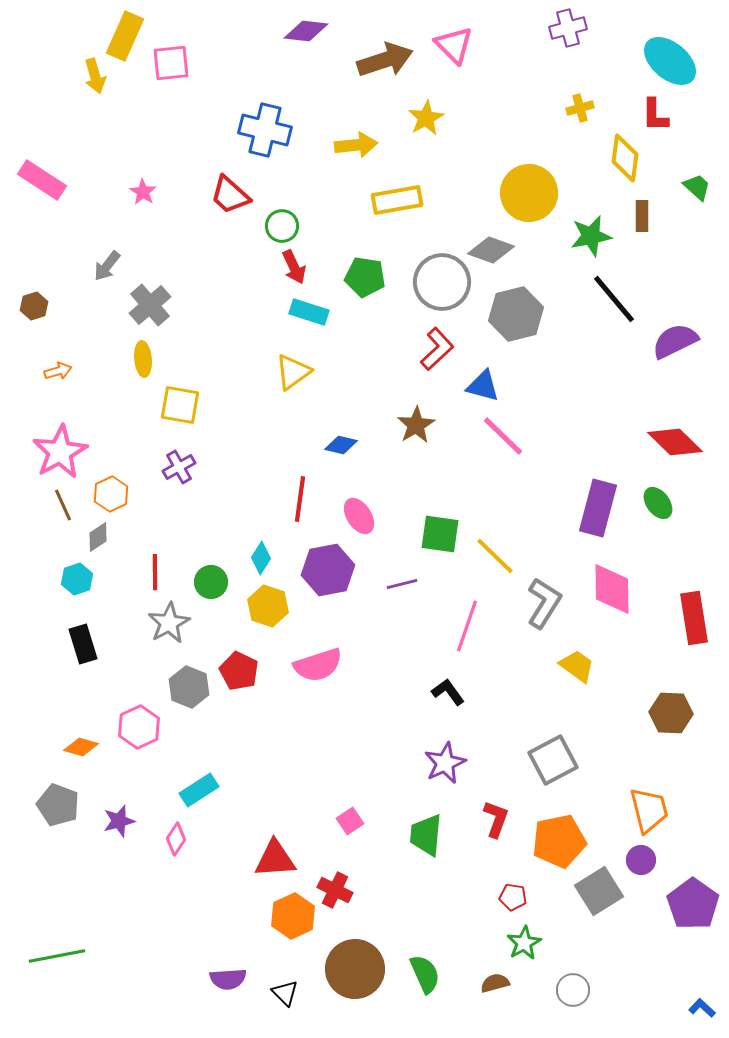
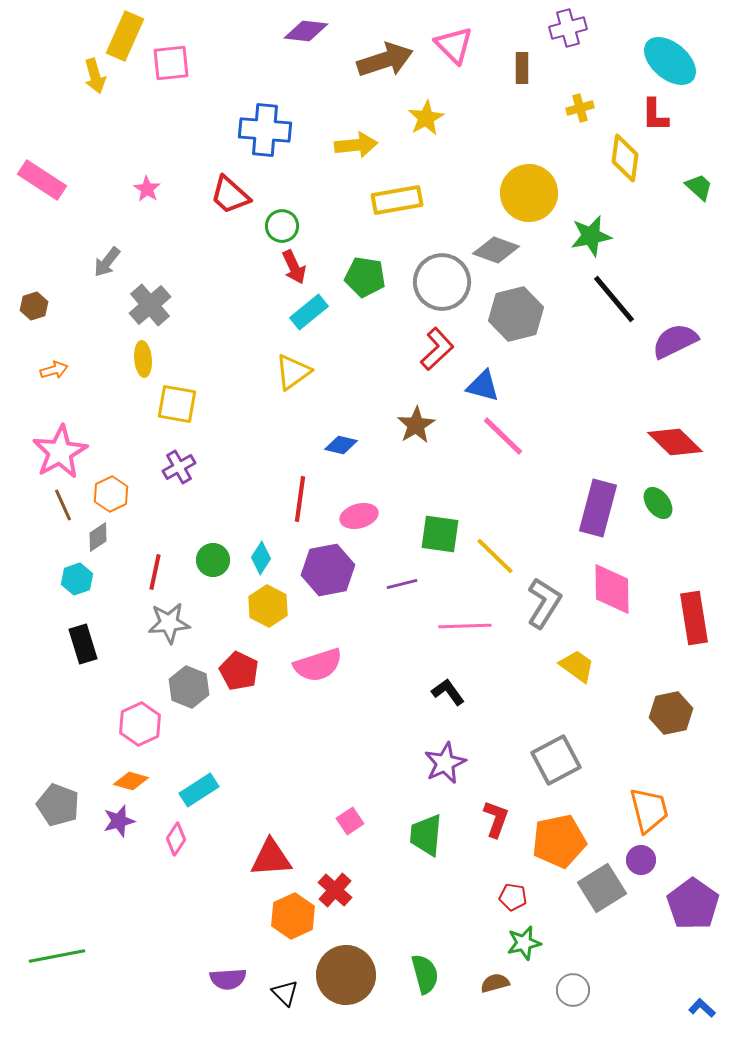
blue cross at (265, 130): rotated 9 degrees counterclockwise
green trapezoid at (697, 187): moved 2 px right
pink star at (143, 192): moved 4 px right, 3 px up
brown rectangle at (642, 216): moved 120 px left, 148 px up
gray diamond at (491, 250): moved 5 px right
gray arrow at (107, 266): moved 4 px up
cyan rectangle at (309, 312): rotated 57 degrees counterclockwise
orange arrow at (58, 371): moved 4 px left, 1 px up
yellow square at (180, 405): moved 3 px left, 1 px up
pink ellipse at (359, 516): rotated 72 degrees counterclockwise
red line at (155, 572): rotated 12 degrees clockwise
green circle at (211, 582): moved 2 px right, 22 px up
yellow hexagon at (268, 606): rotated 9 degrees clockwise
gray star at (169, 623): rotated 24 degrees clockwise
pink line at (467, 626): moved 2 px left; rotated 69 degrees clockwise
brown hexagon at (671, 713): rotated 15 degrees counterclockwise
pink hexagon at (139, 727): moved 1 px right, 3 px up
orange diamond at (81, 747): moved 50 px right, 34 px down
gray square at (553, 760): moved 3 px right
red triangle at (275, 859): moved 4 px left, 1 px up
red cross at (335, 890): rotated 16 degrees clockwise
gray square at (599, 891): moved 3 px right, 3 px up
green star at (524, 943): rotated 16 degrees clockwise
brown circle at (355, 969): moved 9 px left, 6 px down
green semicircle at (425, 974): rotated 9 degrees clockwise
